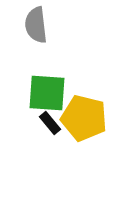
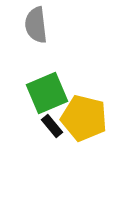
green square: rotated 27 degrees counterclockwise
black rectangle: moved 2 px right, 3 px down
